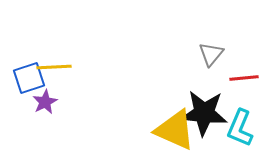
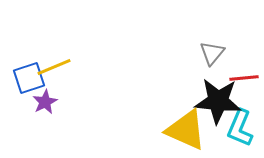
gray triangle: moved 1 px right, 1 px up
yellow line: rotated 20 degrees counterclockwise
black star: moved 14 px right, 12 px up
yellow triangle: moved 11 px right
